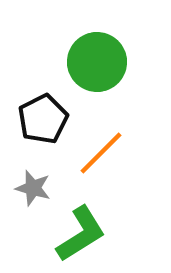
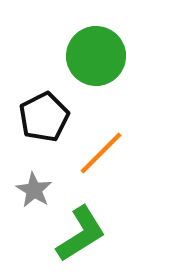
green circle: moved 1 px left, 6 px up
black pentagon: moved 1 px right, 2 px up
gray star: moved 1 px right, 2 px down; rotated 15 degrees clockwise
